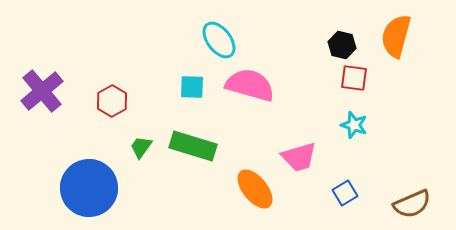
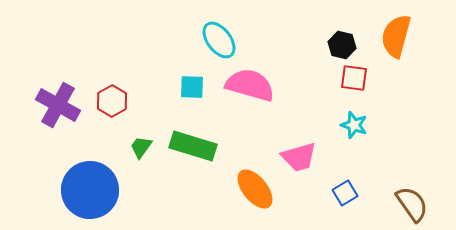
purple cross: moved 16 px right, 14 px down; rotated 21 degrees counterclockwise
blue circle: moved 1 px right, 2 px down
brown semicircle: rotated 102 degrees counterclockwise
